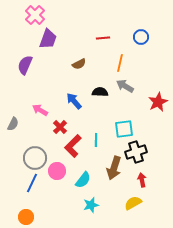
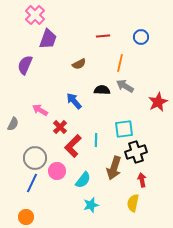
red line: moved 2 px up
black semicircle: moved 2 px right, 2 px up
yellow semicircle: rotated 48 degrees counterclockwise
